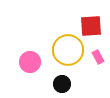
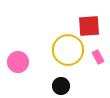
red square: moved 2 px left
pink circle: moved 12 px left
black circle: moved 1 px left, 2 px down
